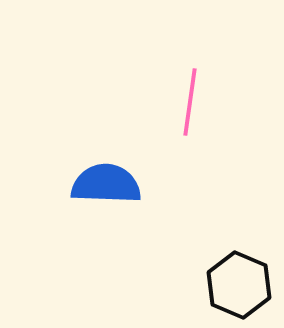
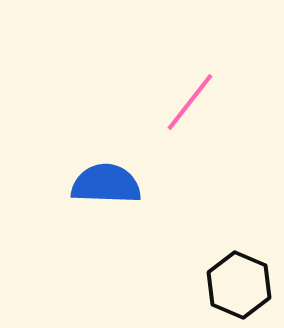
pink line: rotated 30 degrees clockwise
